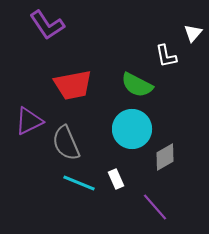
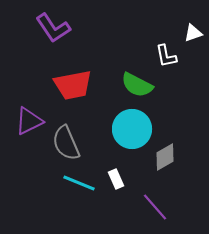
purple L-shape: moved 6 px right, 3 px down
white triangle: rotated 30 degrees clockwise
